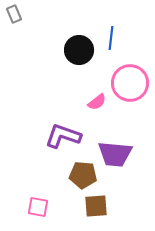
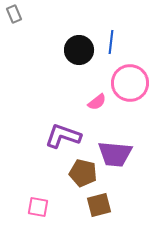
blue line: moved 4 px down
brown pentagon: moved 2 px up; rotated 8 degrees clockwise
brown square: moved 3 px right, 1 px up; rotated 10 degrees counterclockwise
